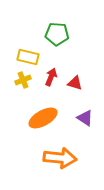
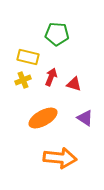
red triangle: moved 1 px left, 1 px down
